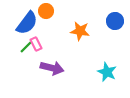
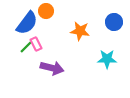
blue circle: moved 1 px left, 1 px down
cyan star: moved 13 px up; rotated 24 degrees counterclockwise
